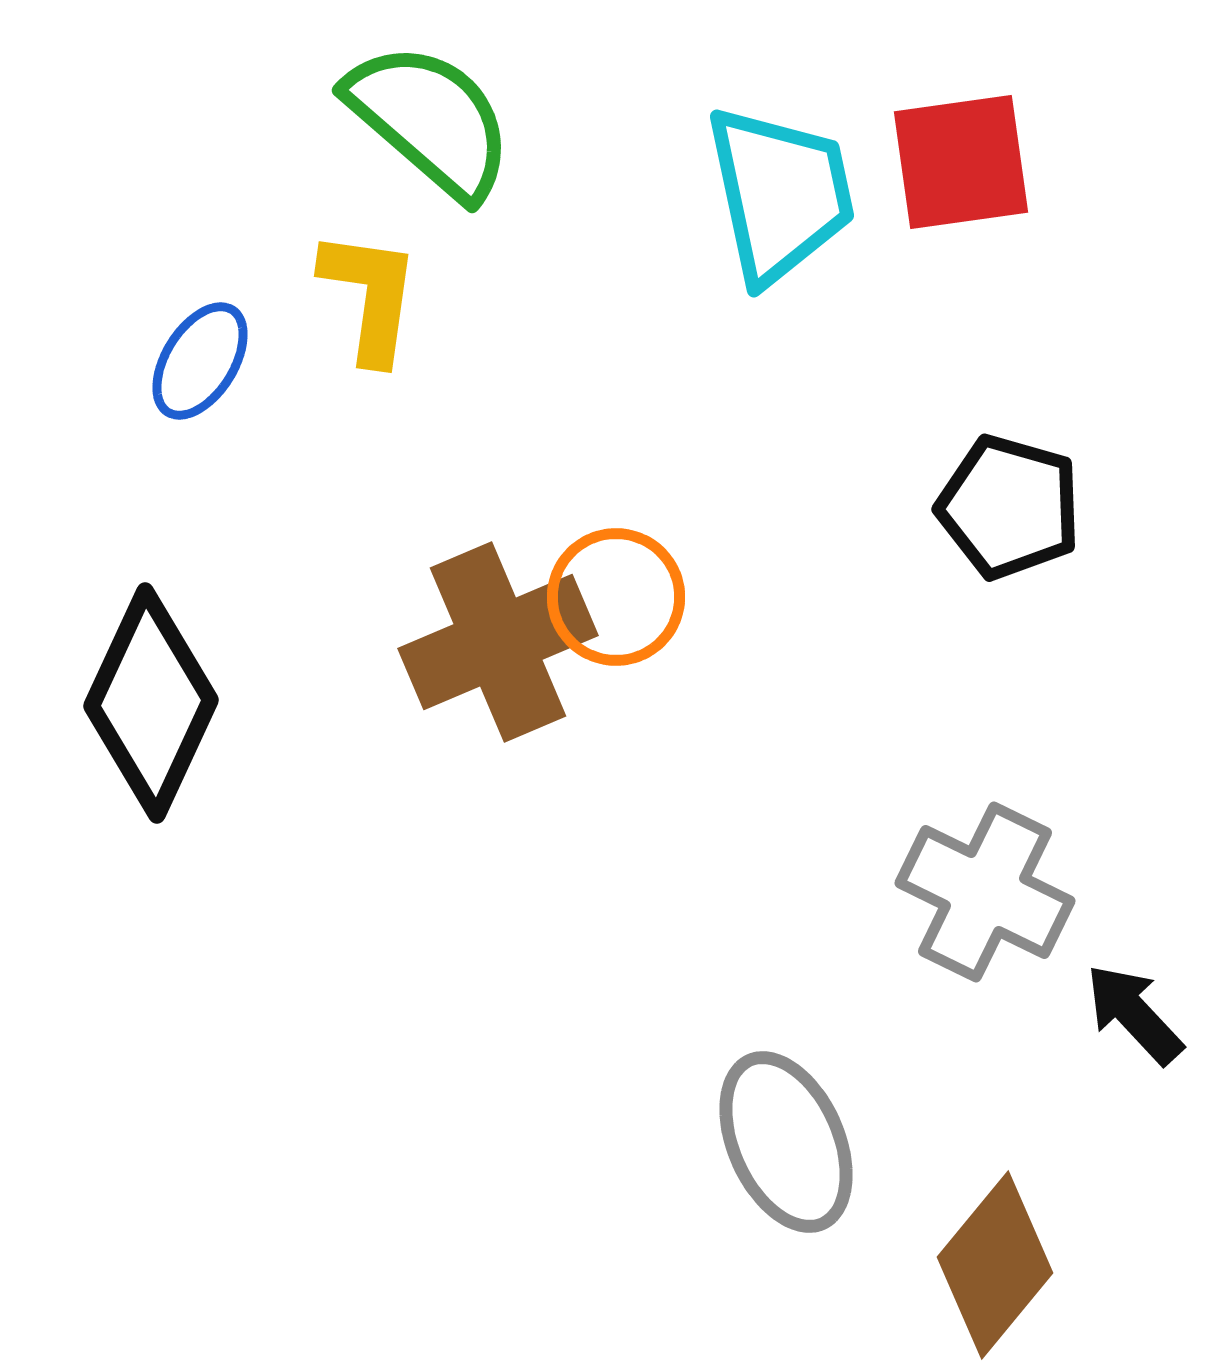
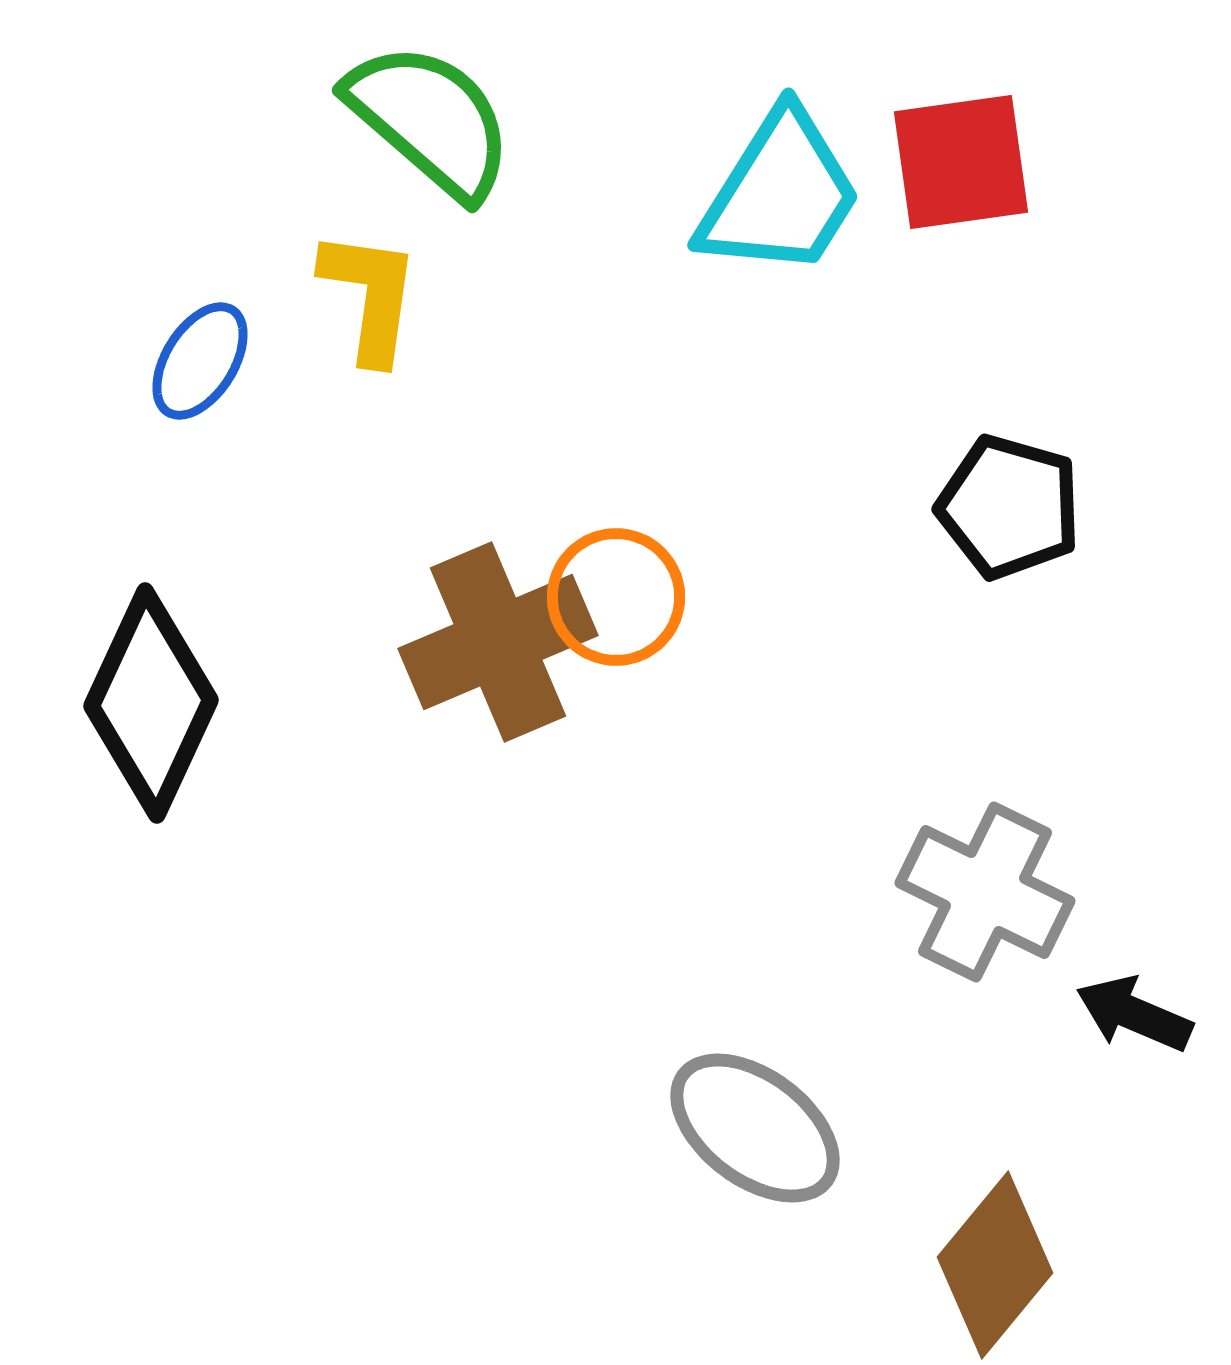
cyan trapezoid: rotated 44 degrees clockwise
black arrow: rotated 24 degrees counterclockwise
gray ellipse: moved 31 px left, 14 px up; rotated 29 degrees counterclockwise
